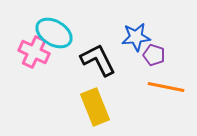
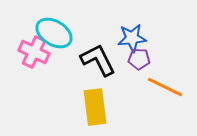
blue star: moved 4 px left, 1 px down
purple pentagon: moved 15 px left, 4 px down; rotated 15 degrees counterclockwise
orange line: moved 1 px left; rotated 15 degrees clockwise
yellow rectangle: rotated 15 degrees clockwise
